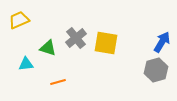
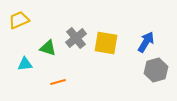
blue arrow: moved 16 px left
cyan triangle: moved 1 px left
